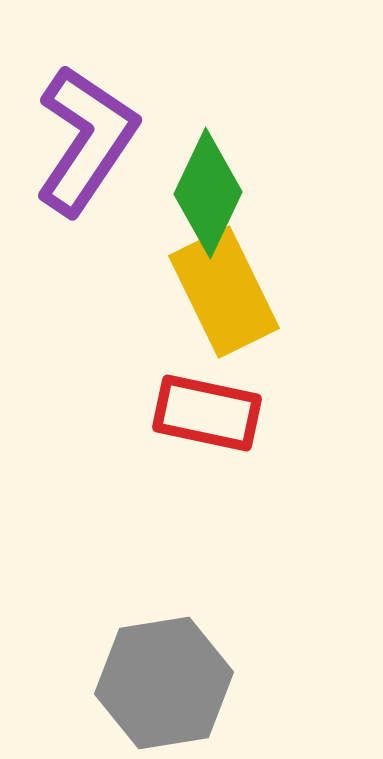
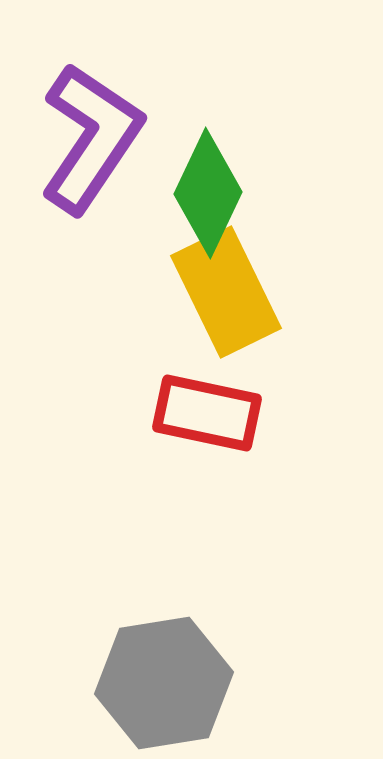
purple L-shape: moved 5 px right, 2 px up
yellow rectangle: moved 2 px right
